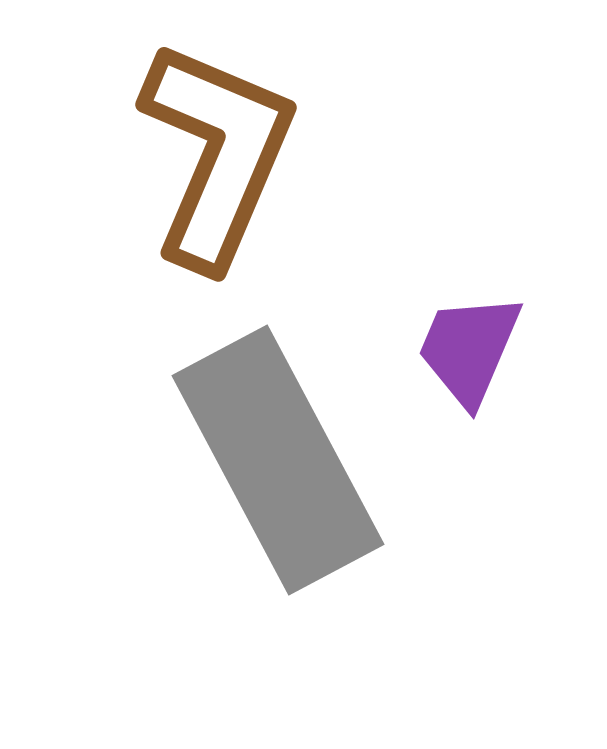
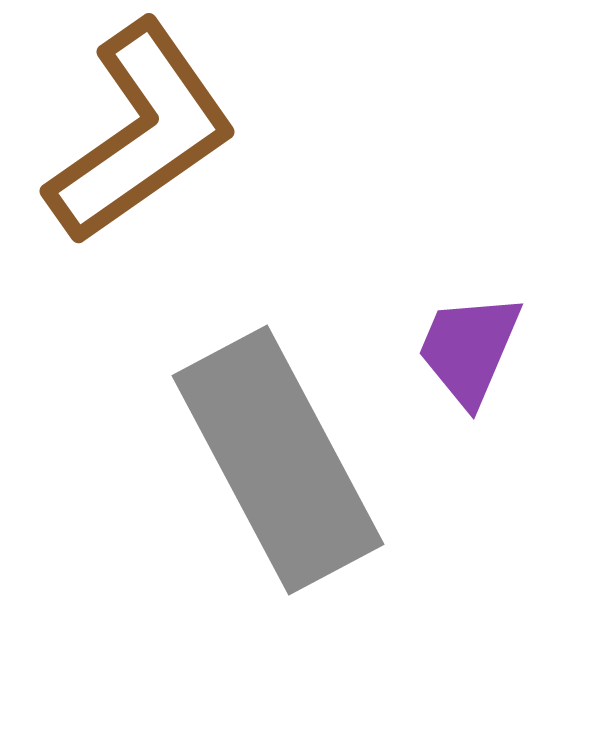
brown L-shape: moved 76 px left, 21 px up; rotated 32 degrees clockwise
